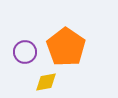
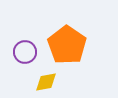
orange pentagon: moved 1 px right, 2 px up
